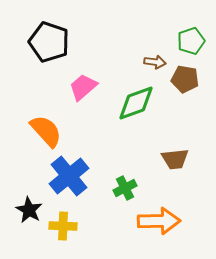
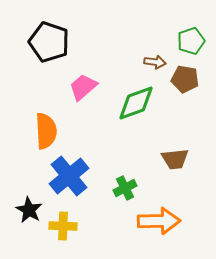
orange semicircle: rotated 39 degrees clockwise
